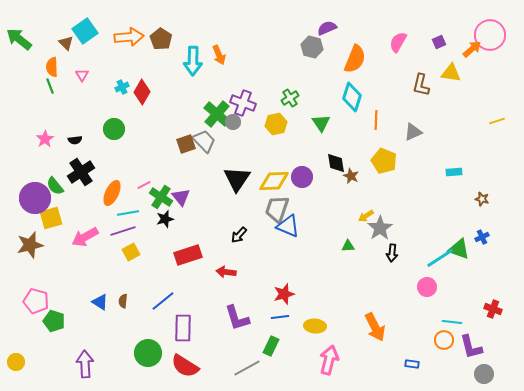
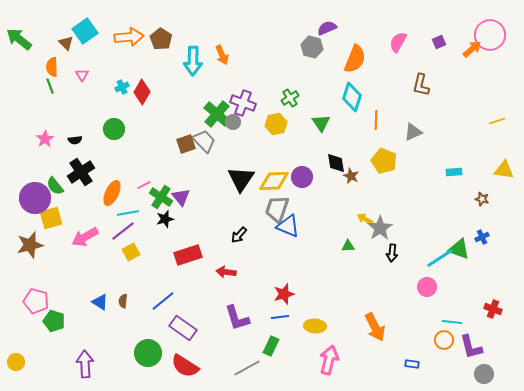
orange arrow at (219, 55): moved 3 px right
yellow triangle at (451, 73): moved 53 px right, 97 px down
black triangle at (237, 179): moved 4 px right
yellow arrow at (366, 216): moved 1 px left, 3 px down; rotated 63 degrees clockwise
purple line at (123, 231): rotated 20 degrees counterclockwise
purple rectangle at (183, 328): rotated 56 degrees counterclockwise
